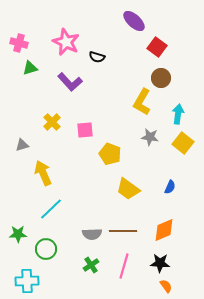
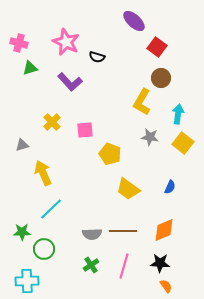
green star: moved 4 px right, 2 px up
green circle: moved 2 px left
